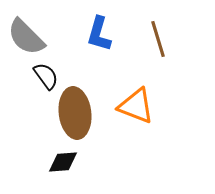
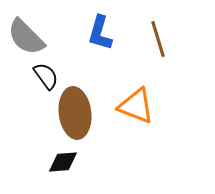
blue L-shape: moved 1 px right, 1 px up
